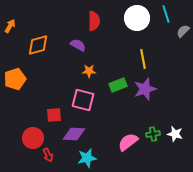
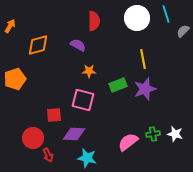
cyan star: rotated 24 degrees clockwise
